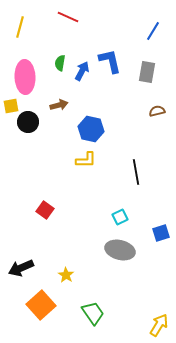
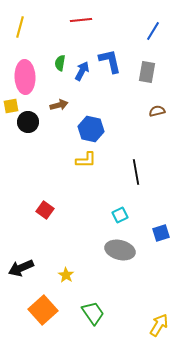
red line: moved 13 px right, 3 px down; rotated 30 degrees counterclockwise
cyan square: moved 2 px up
orange square: moved 2 px right, 5 px down
